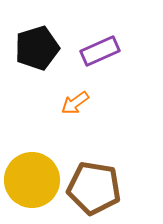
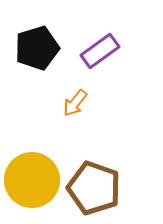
purple rectangle: rotated 12 degrees counterclockwise
orange arrow: rotated 16 degrees counterclockwise
brown pentagon: rotated 10 degrees clockwise
